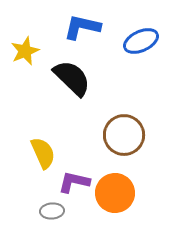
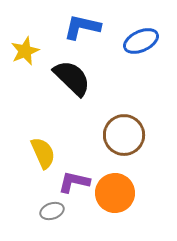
gray ellipse: rotated 15 degrees counterclockwise
